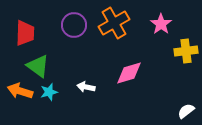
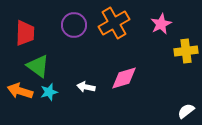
pink star: rotated 10 degrees clockwise
pink diamond: moved 5 px left, 5 px down
